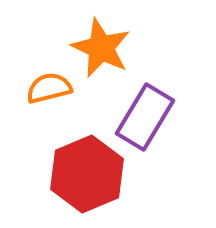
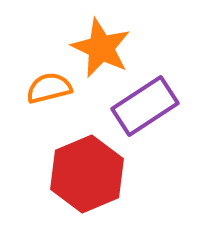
purple rectangle: moved 11 px up; rotated 26 degrees clockwise
